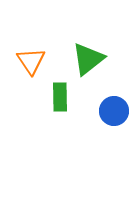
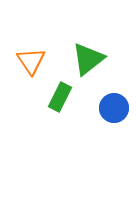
green rectangle: rotated 28 degrees clockwise
blue circle: moved 3 px up
